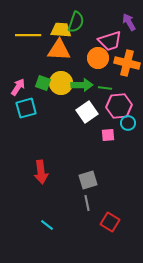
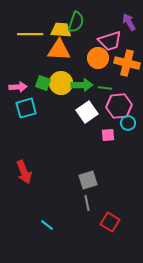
yellow line: moved 2 px right, 1 px up
pink arrow: rotated 54 degrees clockwise
red arrow: moved 17 px left; rotated 15 degrees counterclockwise
